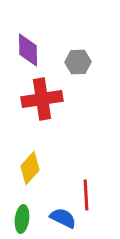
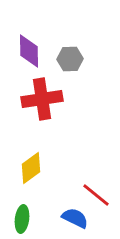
purple diamond: moved 1 px right, 1 px down
gray hexagon: moved 8 px left, 3 px up
yellow diamond: moved 1 px right; rotated 12 degrees clockwise
red line: moved 10 px right; rotated 48 degrees counterclockwise
blue semicircle: moved 12 px right
